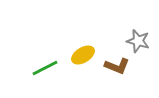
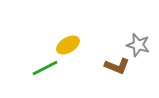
gray star: moved 4 px down
yellow ellipse: moved 15 px left, 10 px up
